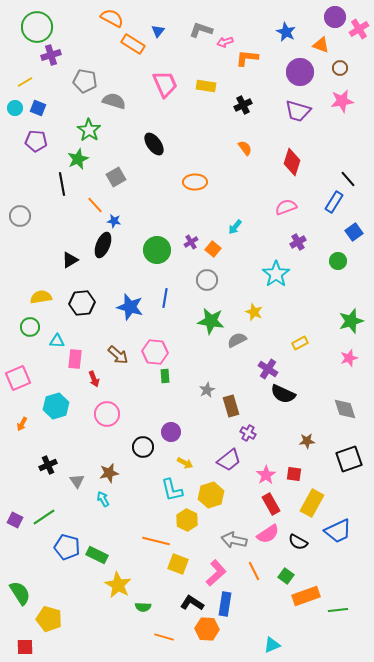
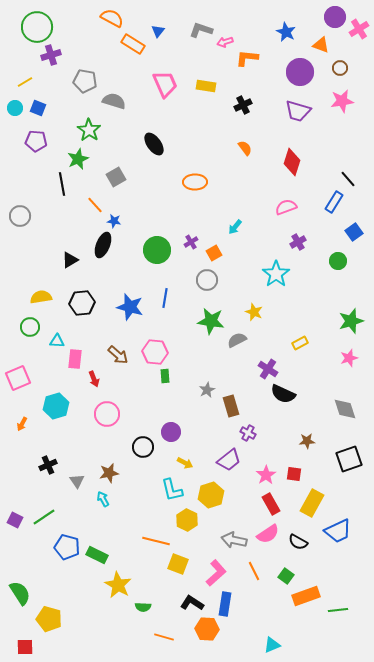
orange square at (213, 249): moved 1 px right, 4 px down; rotated 21 degrees clockwise
